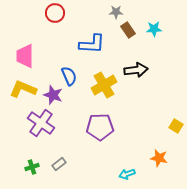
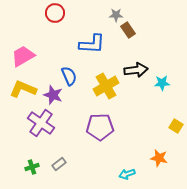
gray star: moved 3 px down
cyan star: moved 8 px right, 54 px down
pink trapezoid: moved 2 px left; rotated 60 degrees clockwise
yellow cross: moved 2 px right, 1 px down
